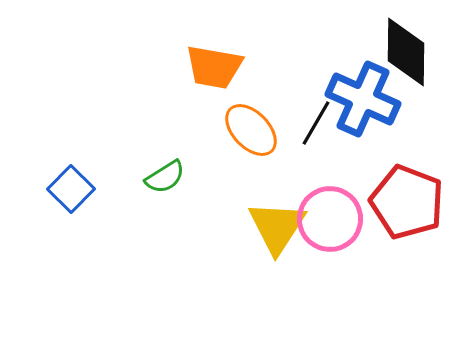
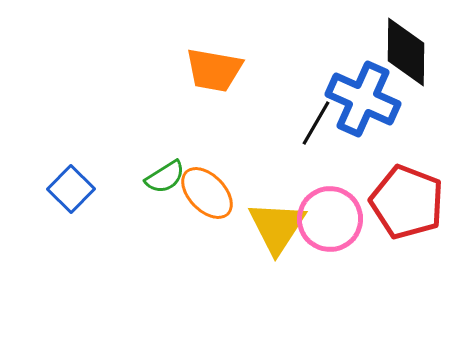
orange trapezoid: moved 3 px down
orange ellipse: moved 44 px left, 63 px down
